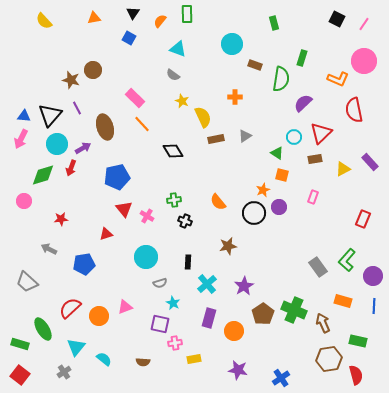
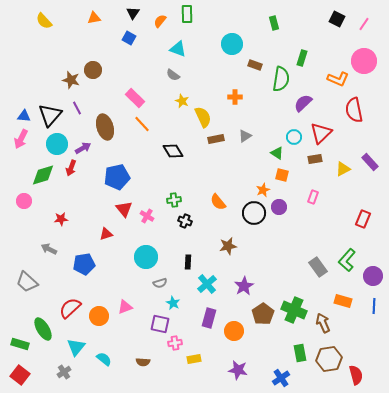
green rectangle at (358, 341): moved 58 px left, 12 px down; rotated 66 degrees clockwise
